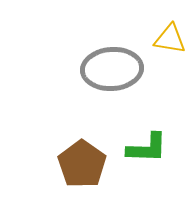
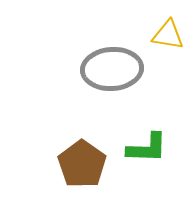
yellow triangle: moved 2 px left, 4 px up
